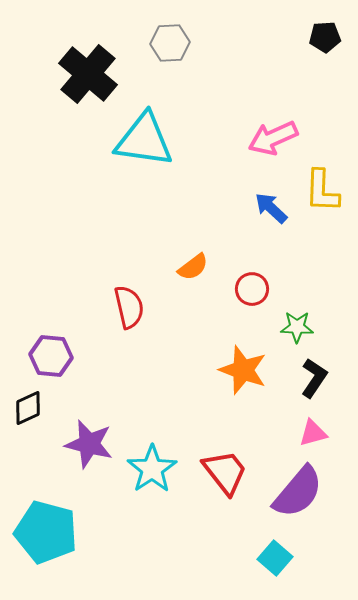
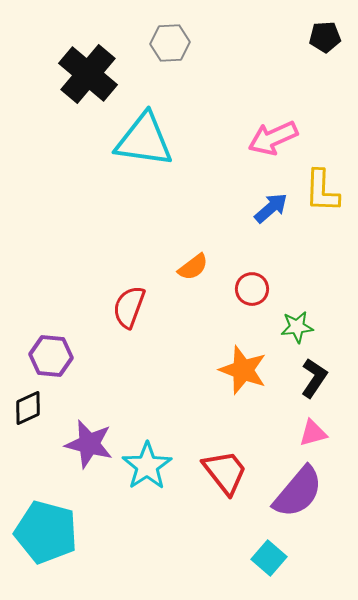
blue arrow: rotated 96 degrees clockwise
red semicircle: rotated 147 degrees counterclockwise
green star: rotated 8 degrees counterclockwise
cyan star: moved 5 px left, 3 px up
cyan square: moved 6 px left
